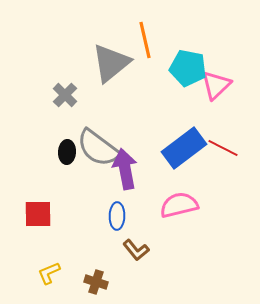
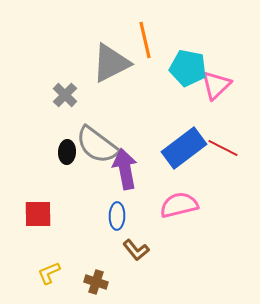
gray triangle: rotated 12 degrees clockwise
gray semicircle: moved 1 px left, 3 px up
